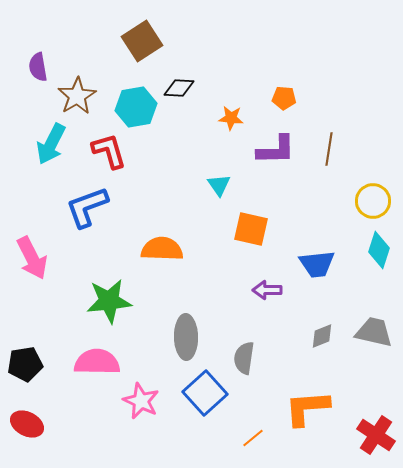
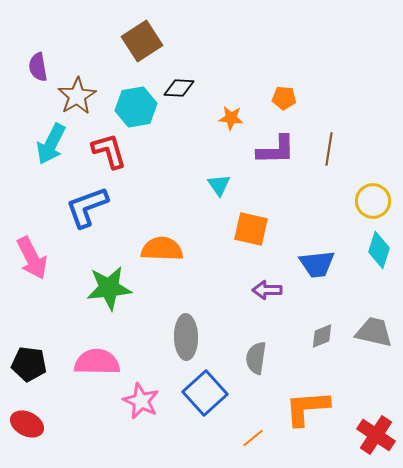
green star: moved 13 px up
gray semicircle: moved 12 px right
black pentagon: moved 4 px right; rotated 16 degrees clockwise
